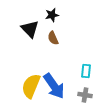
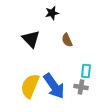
black star: moved 2 px up
black triangle: moved 1 px right, 10 px down
brown semicircle: moved 14 px right, 2 px down
yellow semicircle: moved 1 px left
gray cross: moved 4 px left, 8 px up
